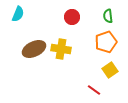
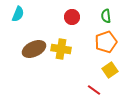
green semicircle: moved 2 px left
